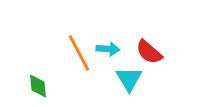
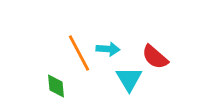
red semicircle: moved 6 px right, 5 px down
green diamond: moved 18 px right
